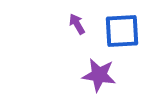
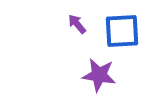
purple arrow: rotated 10 degrees counterclockwise
